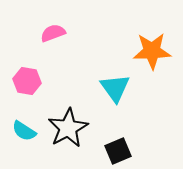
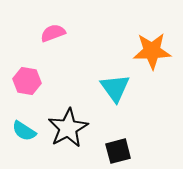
black square: rotated 8 degrees clockwise
